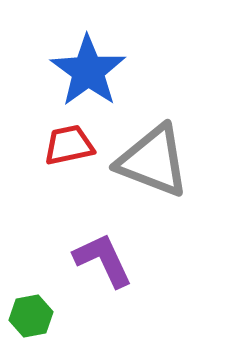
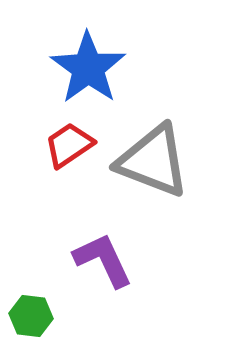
blue star: moved 3 px up
red trapezoid: rotated 22 degrees counterclockwise
green hexagon: rotated 18 degrees clockwise
